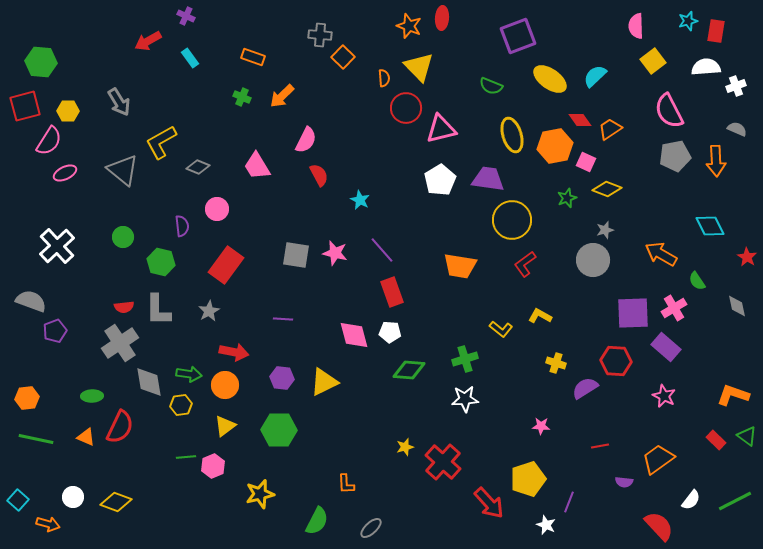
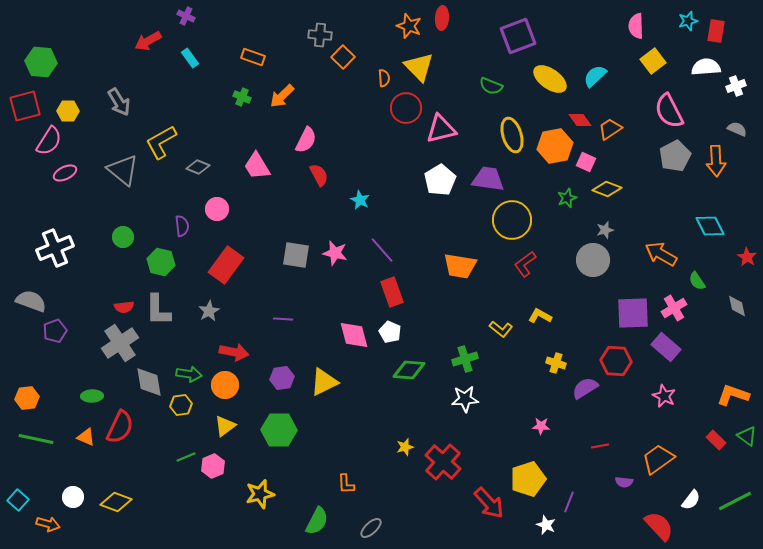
gray pentagon at (675, 156): rotated 16 degrees counterclockwise
white cross at (57, 246): moved 2 px left, 2 px down; rotated 21 degrees clockwise
white pentagon at (390, 332): rotated 20 degrees clockwise
purple hexagon at (282, 378): rotated 15 degrees counterclockwise
green line at (186, 457): rotated 18 degrees counterclockwise
